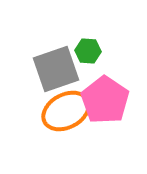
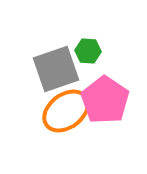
orange ellipse: rotated 9 degrees counterclockwise
